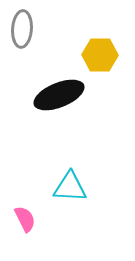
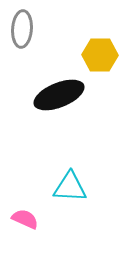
pink semicircle: rotated 40 degrees counterclockwise
